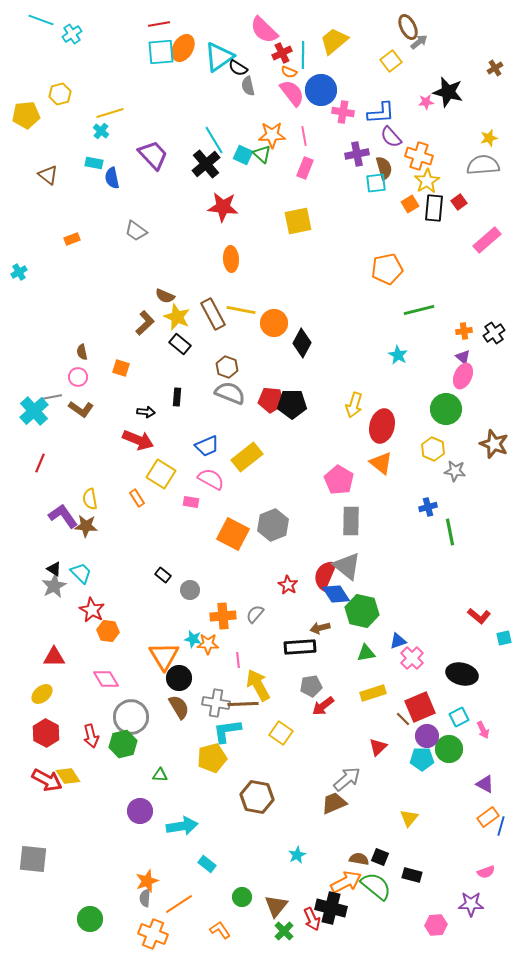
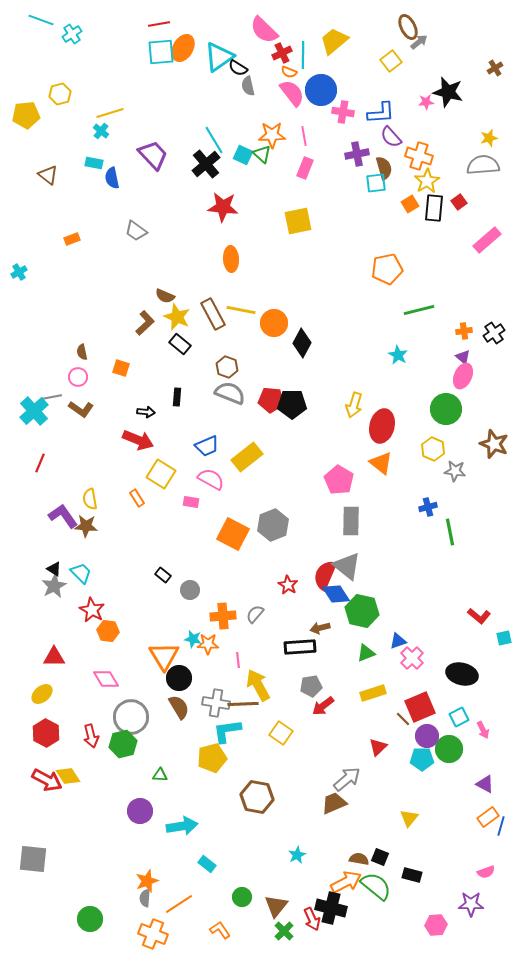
green triangle at (366, 653): rotated 12 degrees counterclockwise
